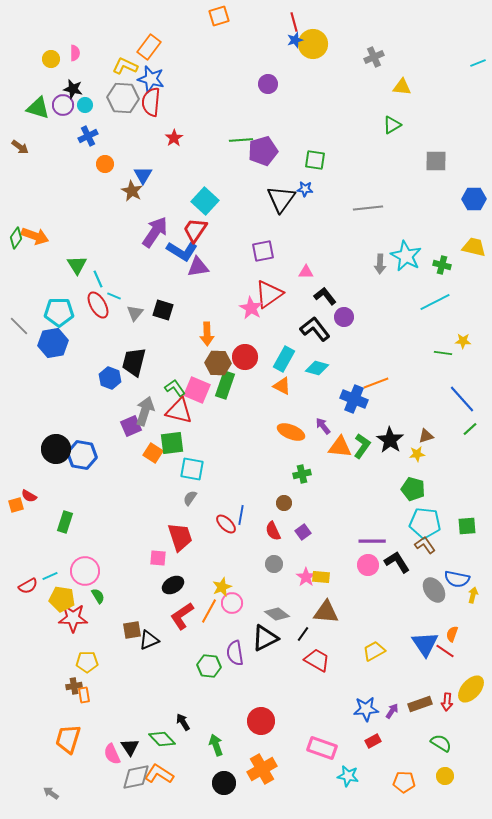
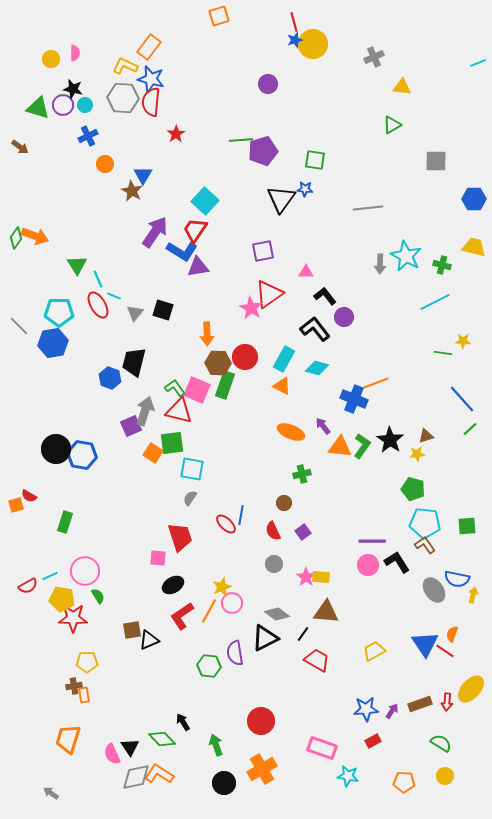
red star at (174, 138): moved 2 px right, 4 px up
